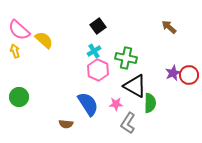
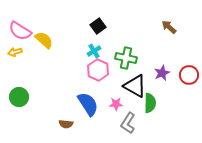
pink semicircle: moved 1 px right, 1 px down; rotated 10 degrees counterclockwise
yellow arrow: moved 1 px down; rotated 88 degrees counterclockwise
purple star: moved 11 px left
